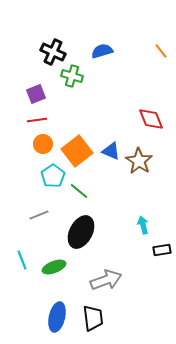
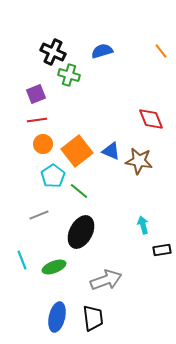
green cross: moved 3 px left, 1 px up
brown star: rotated 24 degrees counterclockwise
